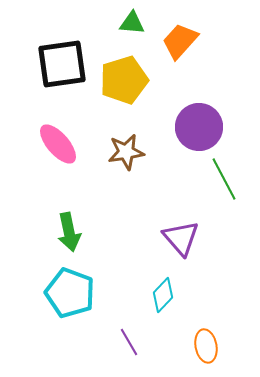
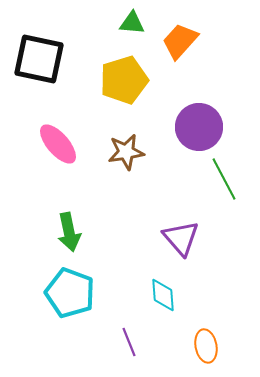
black square: moved 23 px left, 5 px up; rotated 20 degrees clockwise
cyan diamond: rotated 48 degrees counterclockwise
purple line: rotated 8 degrees clockwise
